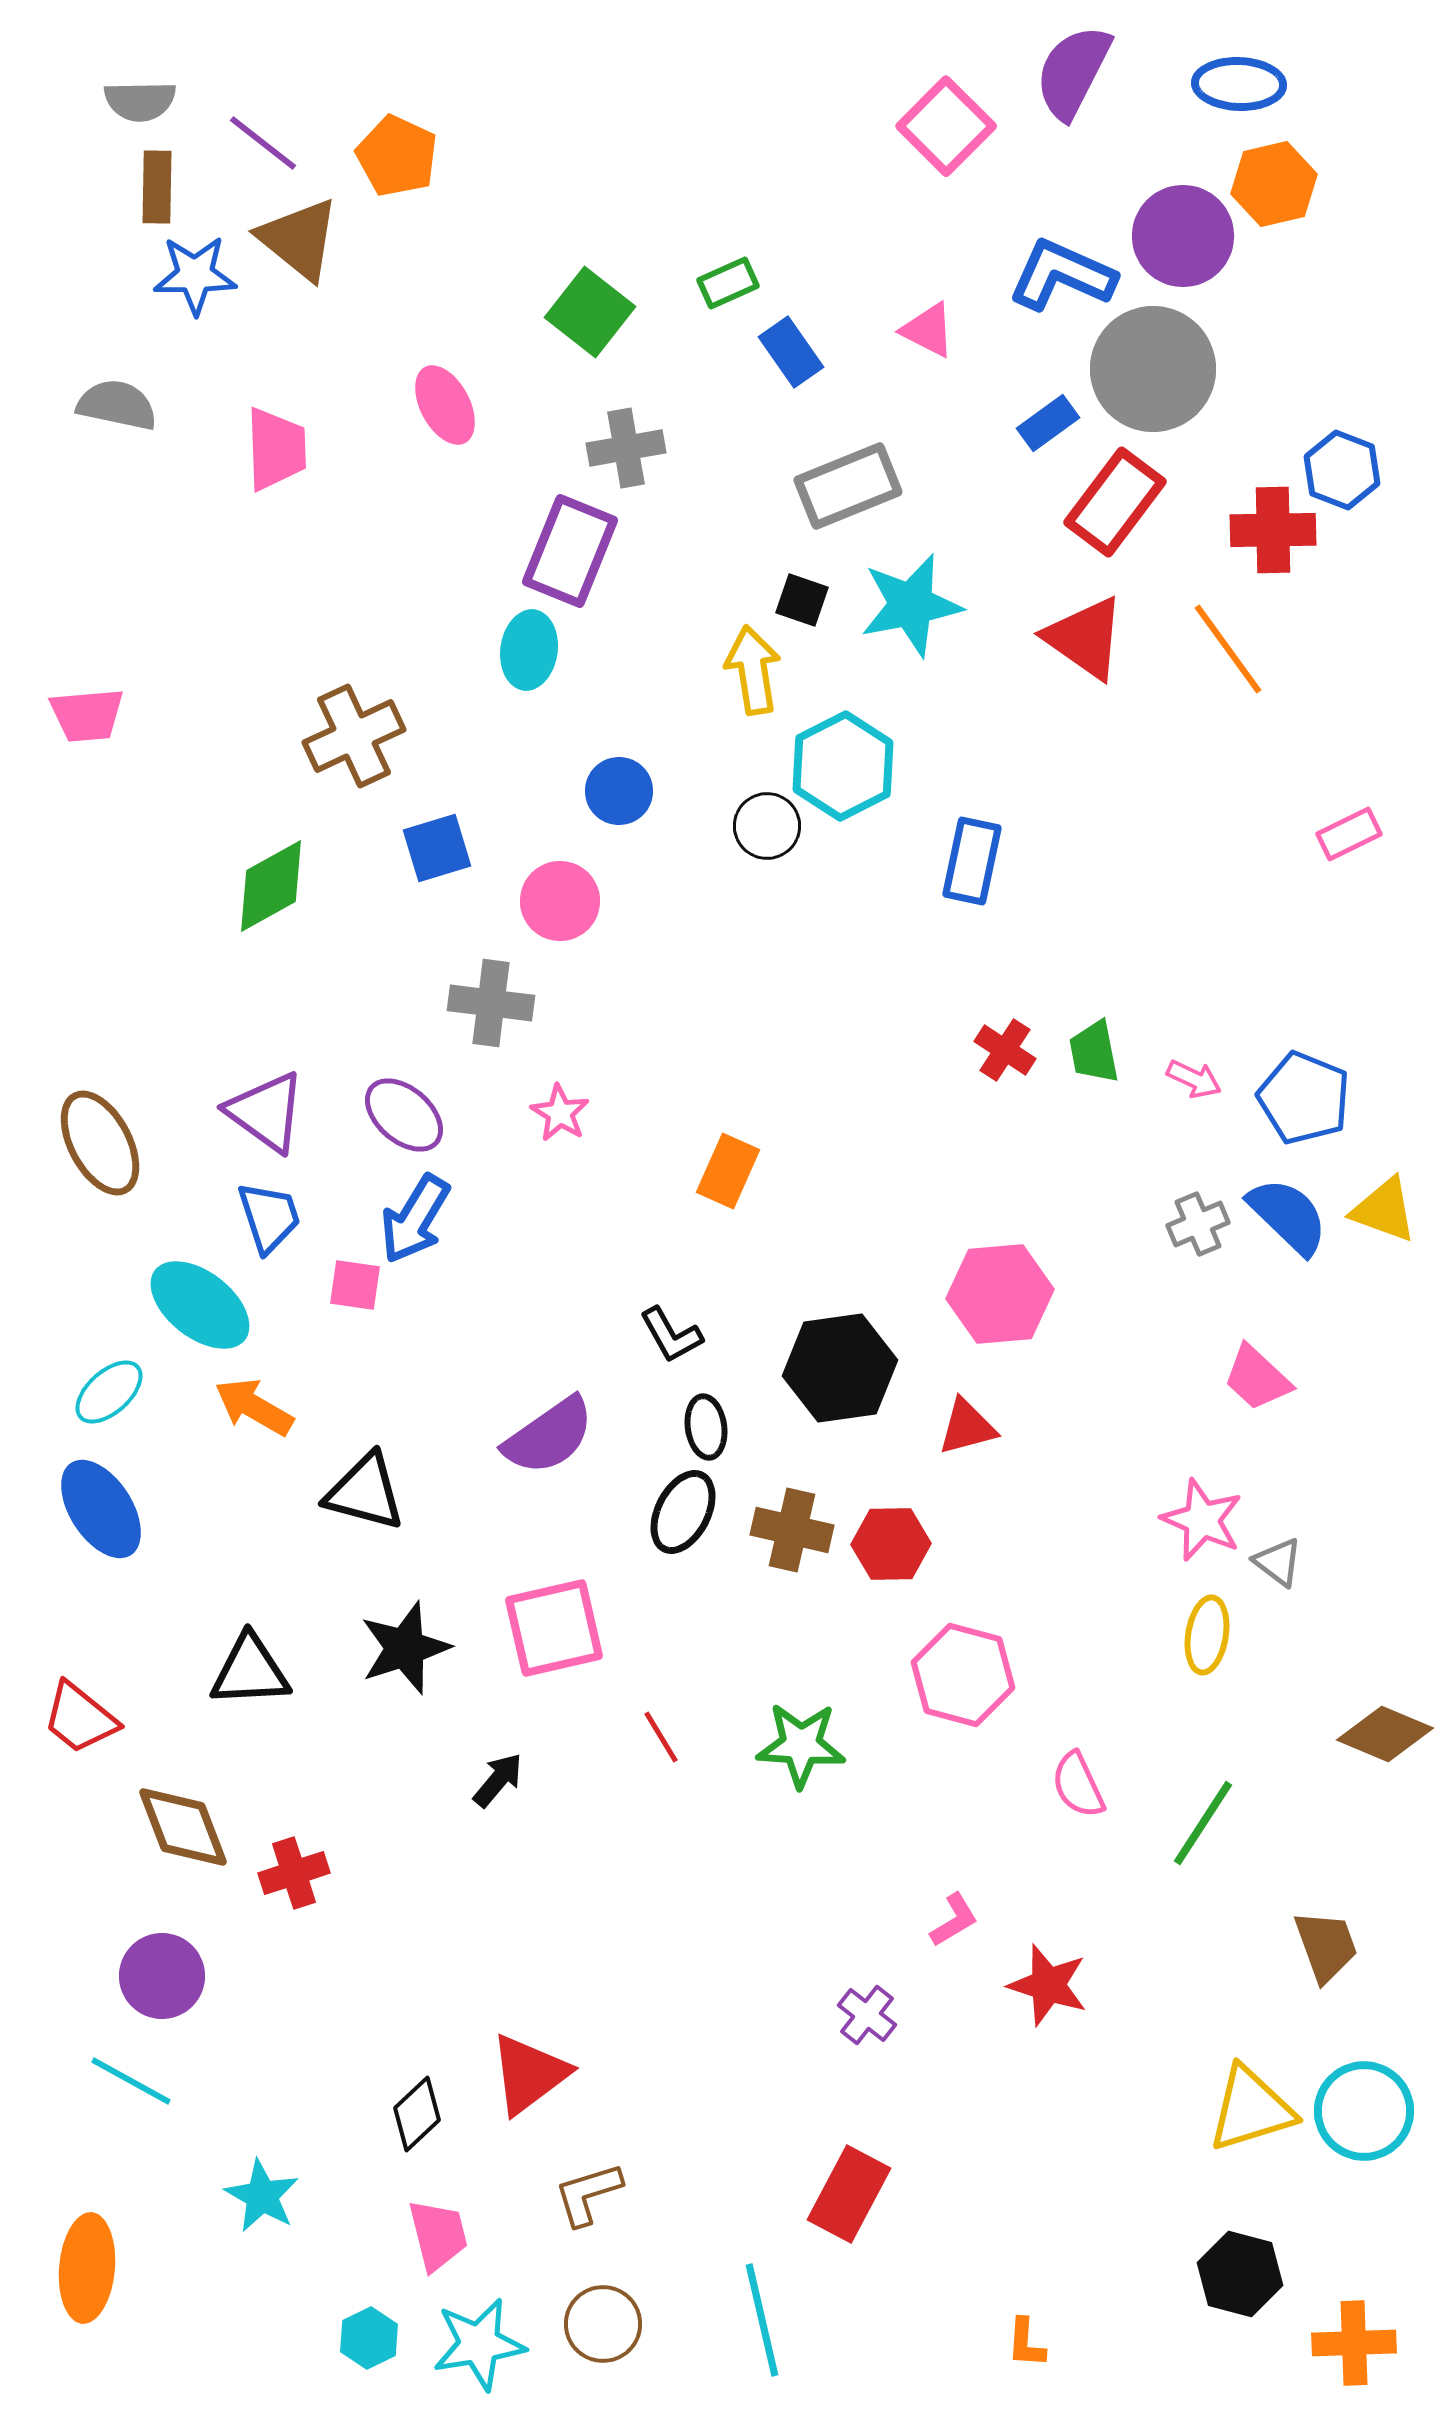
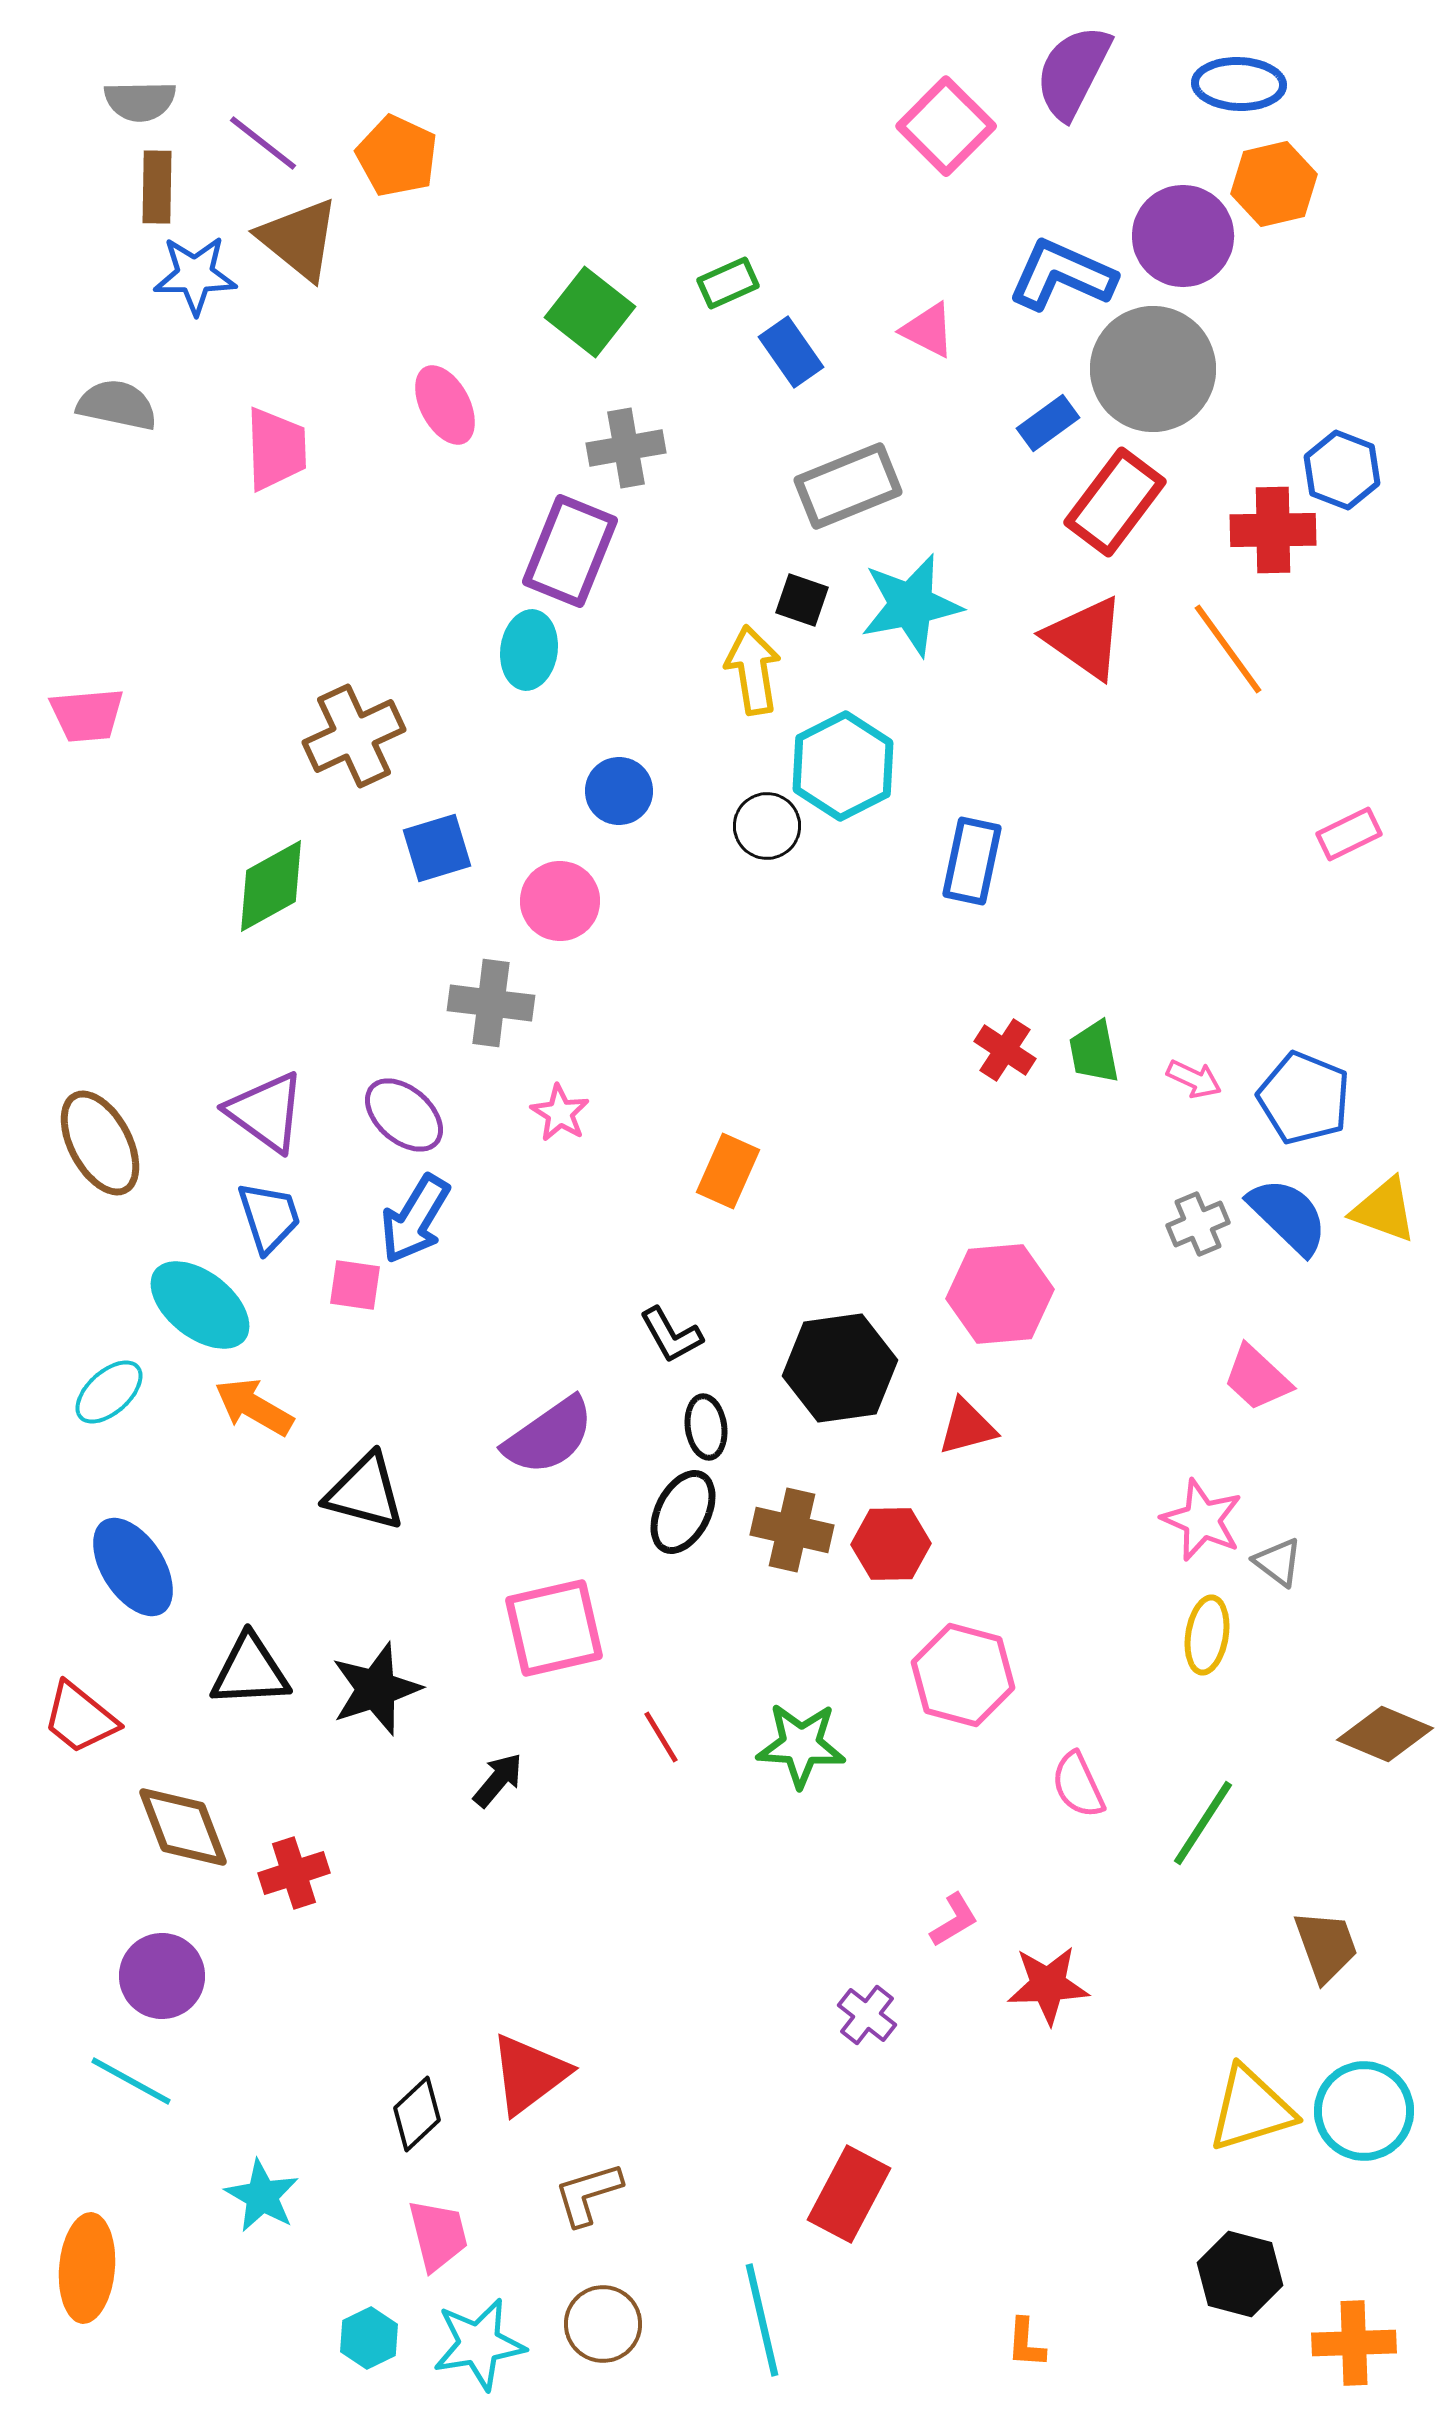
blue ellipse at (101, 1509): moved 32 px right, 58 px down
black star at (405, 1648): moved 29 px left, 41 px down
red star at (1048, 1985): rotated 20 degrees counterclockwise
